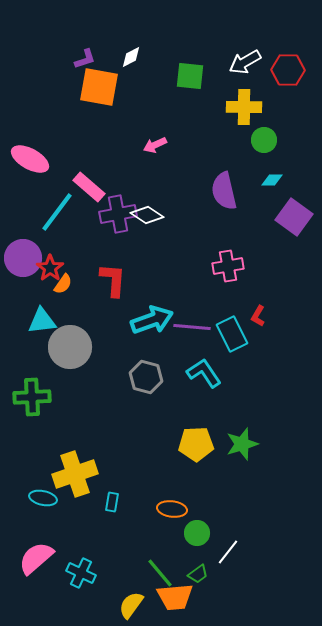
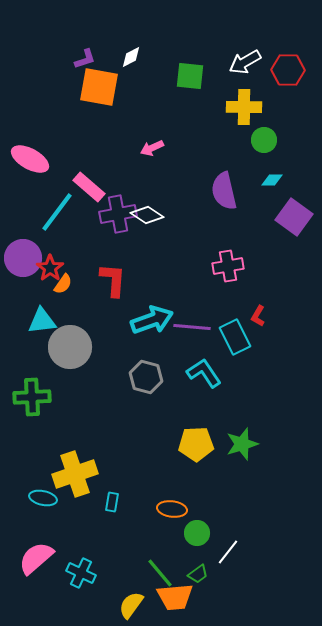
pink arrow at (155, 145): moved 3 px left, 3 px down
cyan rectangle at (232, 334): moved 3 px right, 3 px down
